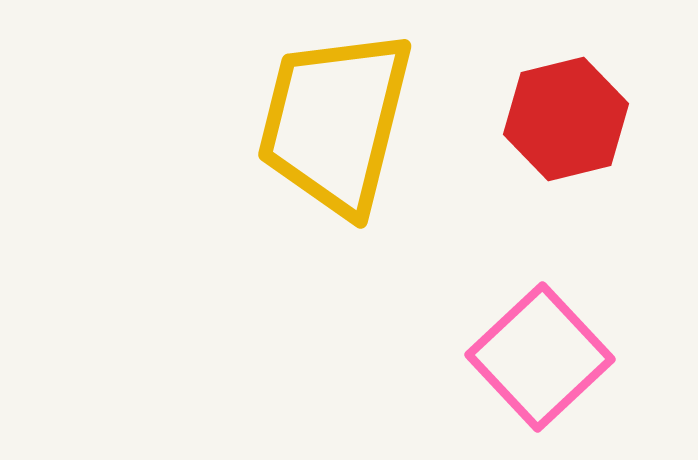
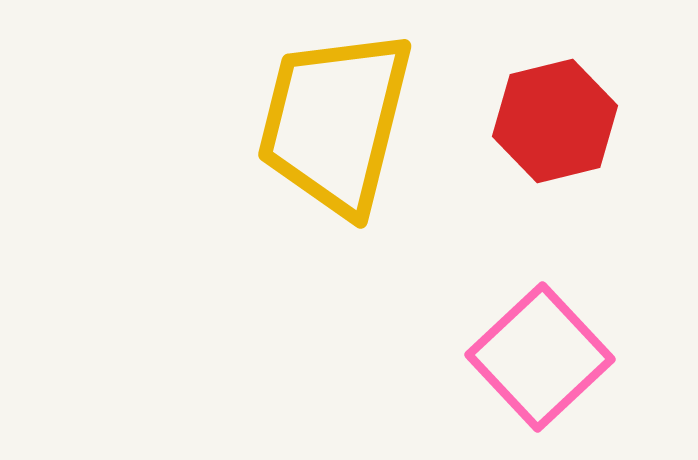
red hexagon: moved 11 px left, 2 px down
